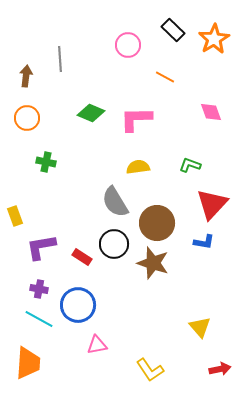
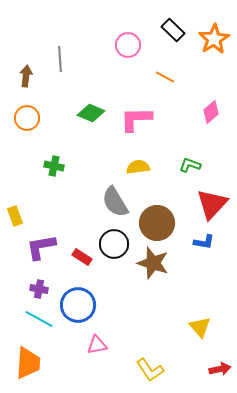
pink diamond: rotated 70 degrees clockwise
green cross: moved 8 px right, 4 px down
